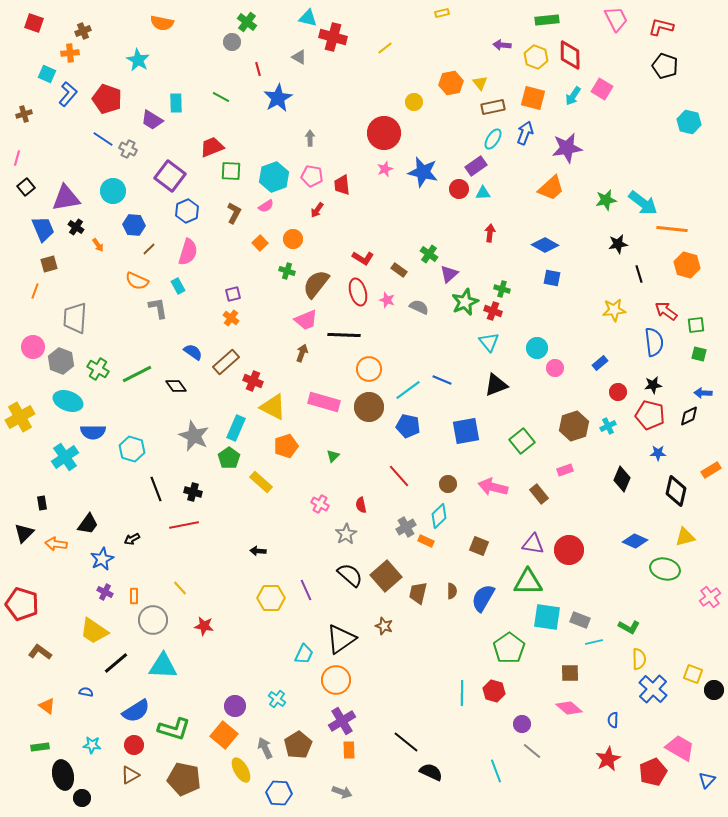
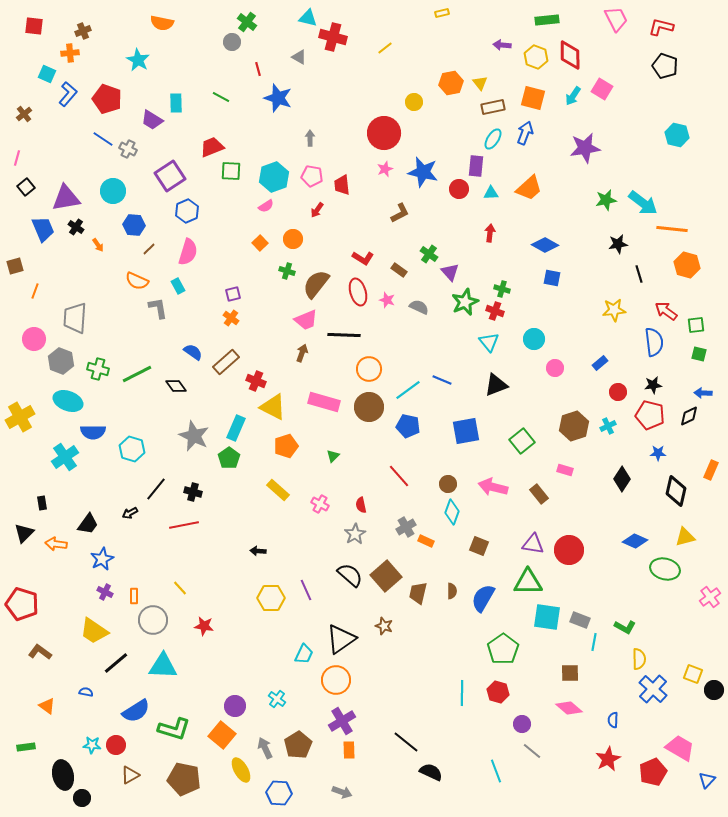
red square at (34, 23): moved 3 px down; rotated 12 degrees counterclockwise
blue star at (278, 98): rotated 24 degrees counterclockwise
brown cross at (24, 114): rotated 21 degrees counterclockwise
cyan hexagon at (689, 122): moved 12 px left, 13 px down
purple star at (567, 148): moved 18 px right
purple rectangle at (476, 166): rotated 50 degrees counterclockwise
purple square at (170, 176): rotated 20 degrees clockwise
orange trapezoid at (551, 188): moved 22 px left
cyan triangle at (483, 193): moved 8 px right
brown L-shape at (234, 213): moved 166 px right; rotated 35 degrees clockwise
brown square at (49, 264): moved 34 px left, 2 px down
purple triangle at (449, 274): moved 1 px right, 2 px up; rotated 30 degrees counterclockwise
red cross at (493, 311): moved 2 px right
pink circle at (33, 347): moved 1 px right, 8 px up
cyan circle at (537, 348): moved 3 px left, 9 px up
green cross at (98, 369): rotated 15 degrees counterclockwise
red cross at (253, 381): moved 3 px right
pink rectangle at (565, 470): rotated 35 degrees clockwise
orange rectangle at (711, 470): rotated 36 degrees counterclockwise
black diamond at (622, 479): rotated 10 degrees clockwise
yellow rectangle at (261, 482): moved 17 px right, 8 px down
black line at (156, 489): rotated 60 degrees clockwise
cyan diamond at (439, 516): moved 13 px right, 4 px up; rotated 25 degrees counterclockwise
gray star at (346, 534): moved 9 px right
black arrow at (132, 539): moved 2 px left, 26 px up
green L-shape at (629, 627): moved 4 px left
cyan line at (594, 642): rotated 66 degrees counterclockwise
green pentagon at (509, 648): moved 6 px left, 1 px down
red hexagon at (494, 691): moved 4 px right, 1 px down
orange square at (224, 735): moved 2 px left
red circle at (134, 745): moved 18 px left
green rectangle at (40, 747): moved 14 px left
